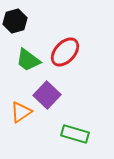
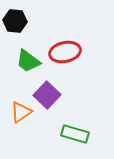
black hexagon: rotated 20 degrees clockwise
red ellipse: rotated 36 degrees clockwise
green trapezoid: moved 1 px down
